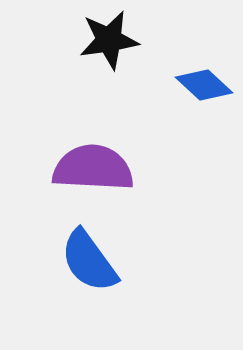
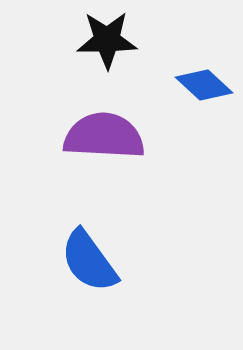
black star: moved 2 px left; rotated 8 degrees clockwise
purple semicircle: moved 11 px right, 32 px up
